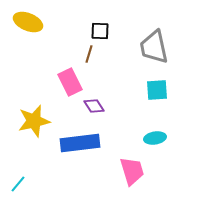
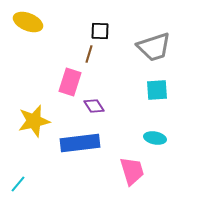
gray trapezoid: rotated 96 degrees counterclockwise
pink rectangle: rotated 44 degrees clockwise
cyan ellipse: rotated 20 degrees clockwise
